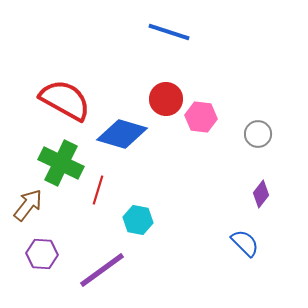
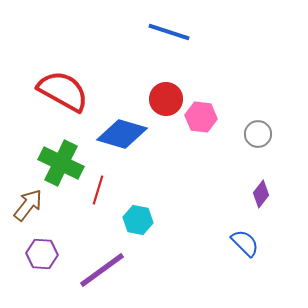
red semicircle: moved 2 px left, 9 px up
